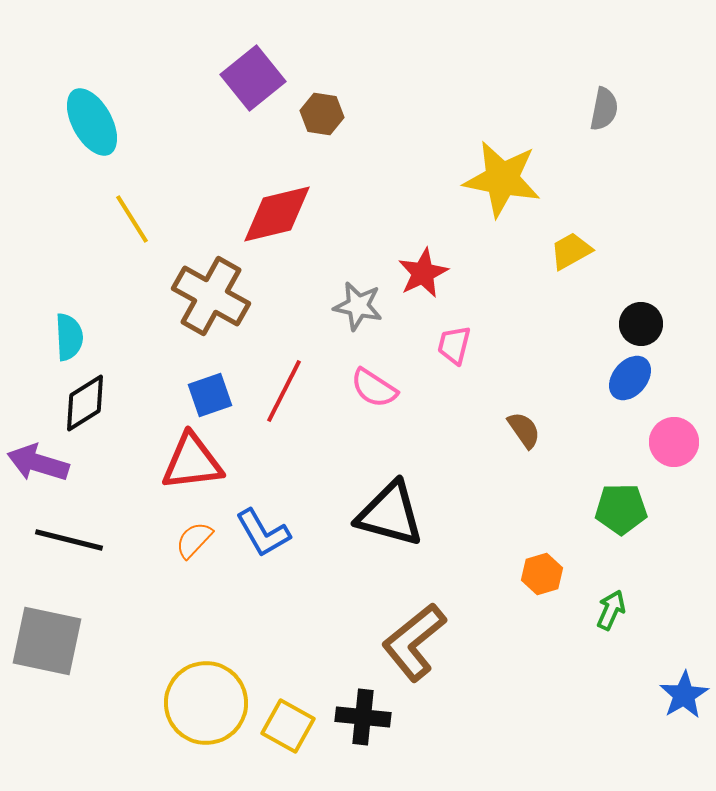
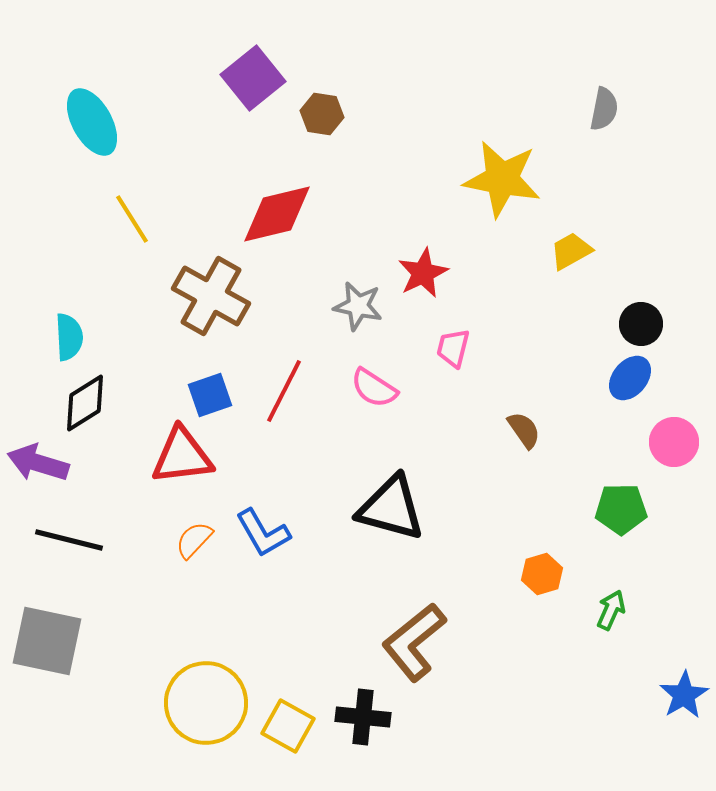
pink trapezoid: moved 1 px left, 3 px down
red triangle: moved 10 px left, 6 px up
black triangle: moved 1 px right, 6 px up
